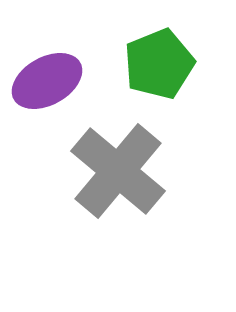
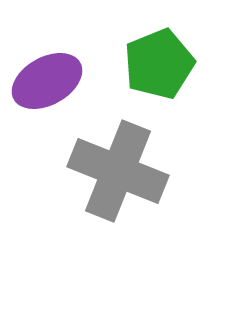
gray cross: rotated 18 degrees counterclockwise
